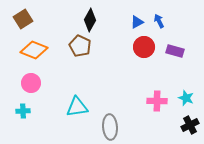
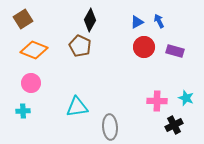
black cross: moved 16 px left
